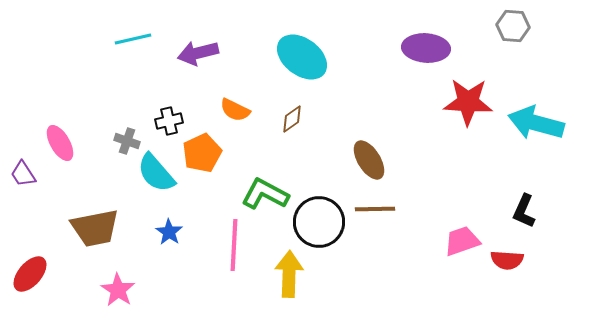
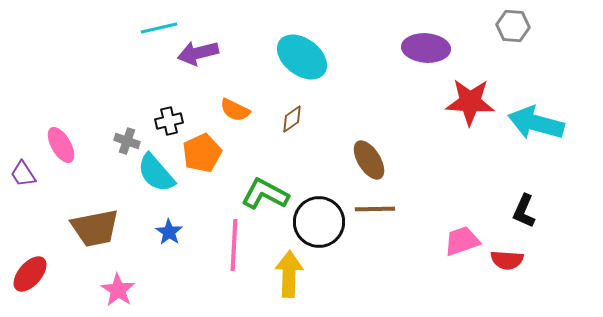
cyan line: moved 26 px right, 11 px up
red star: moved 2 px right
pink ellipse: moved 1 px right, 2 px down
